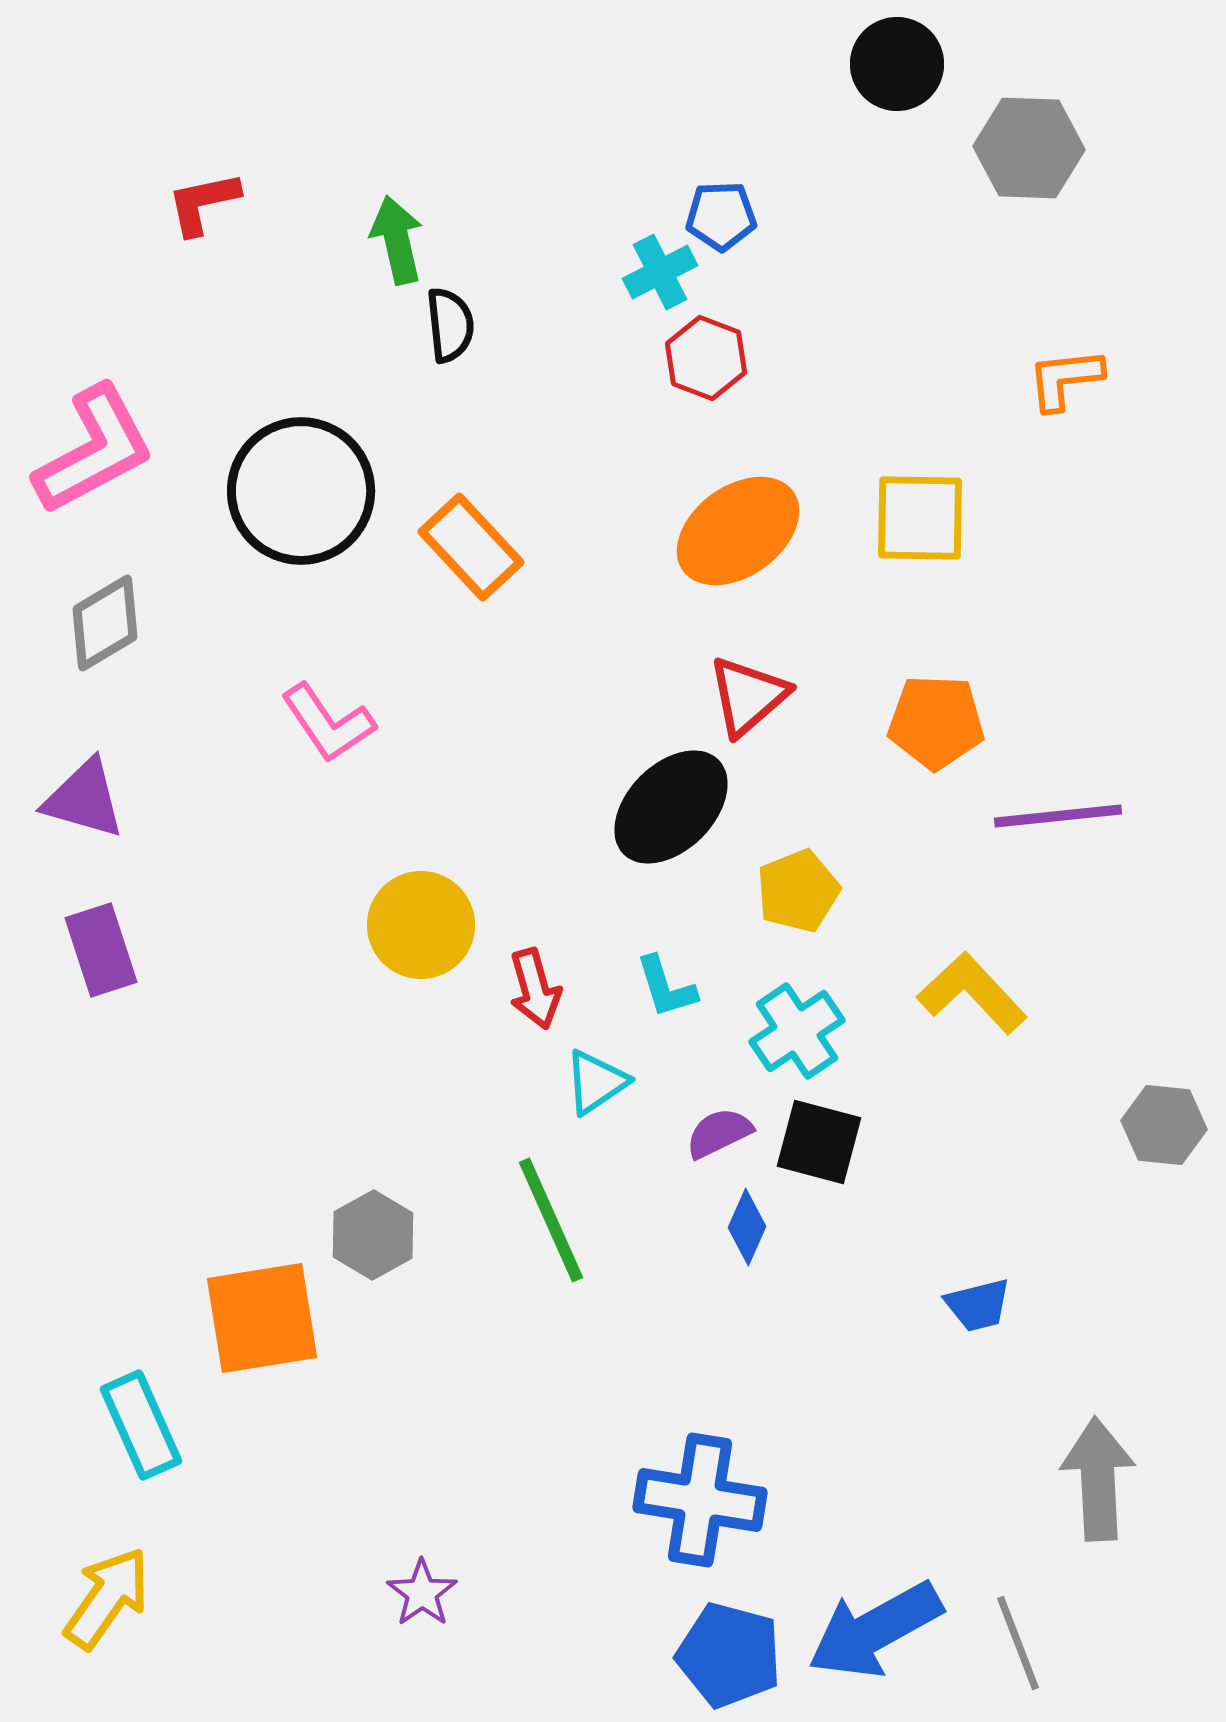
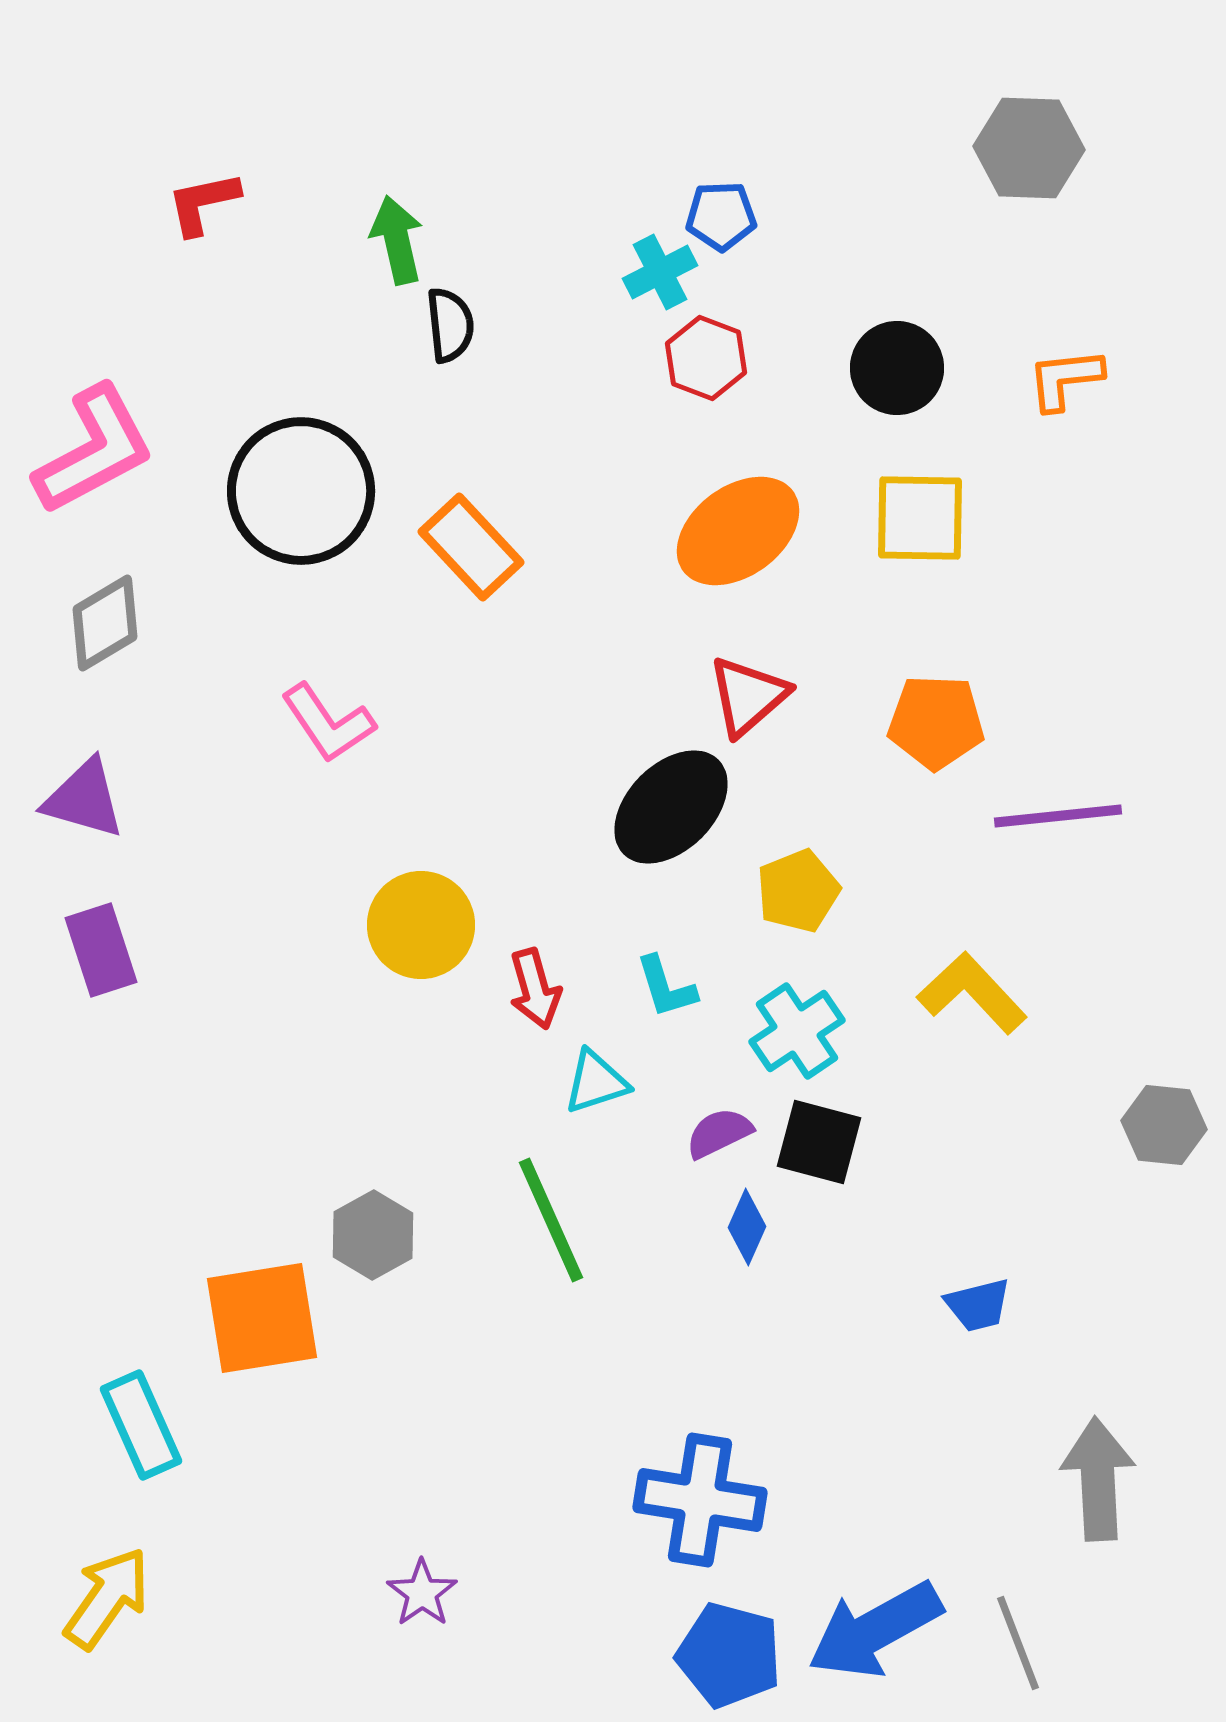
black circle at (897, 64): moved 304 px down
cyan triangle at (596, 1082): rotated 16 degrees clockwise
